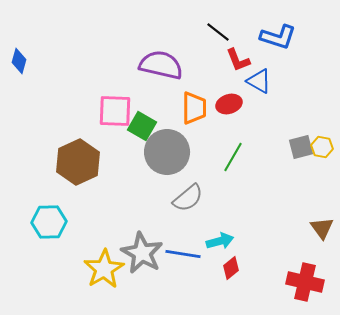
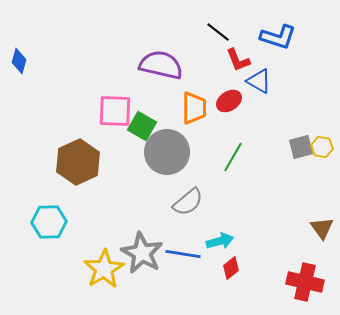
red ellipse: moved 3 px up; rotated 15 degrees counterclockwise
gray semicircle: moved 4 px down
